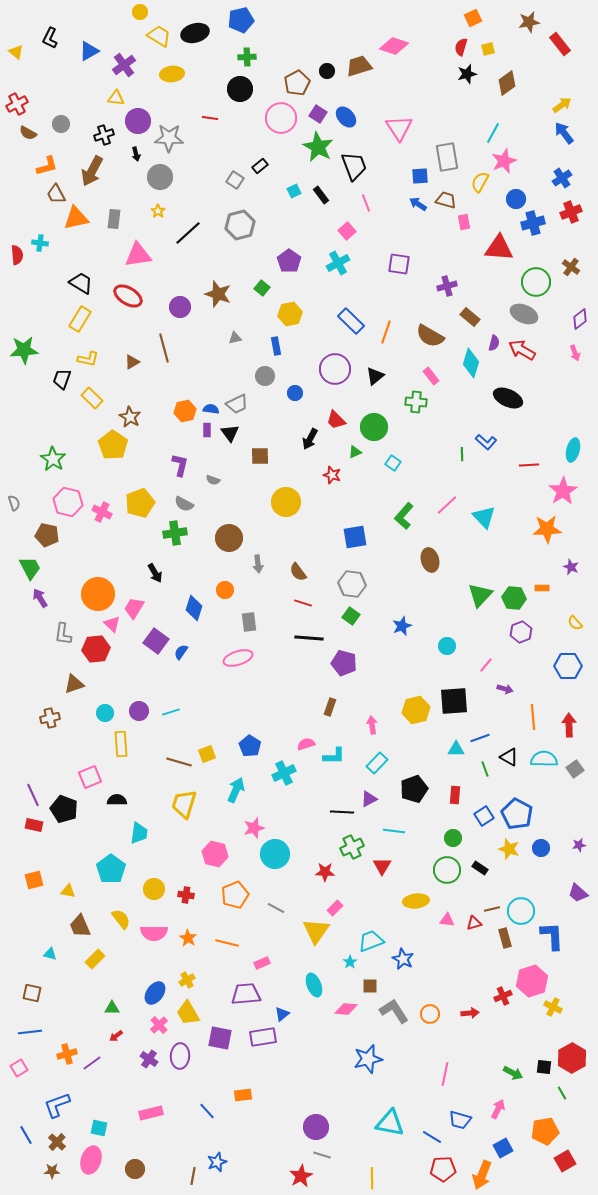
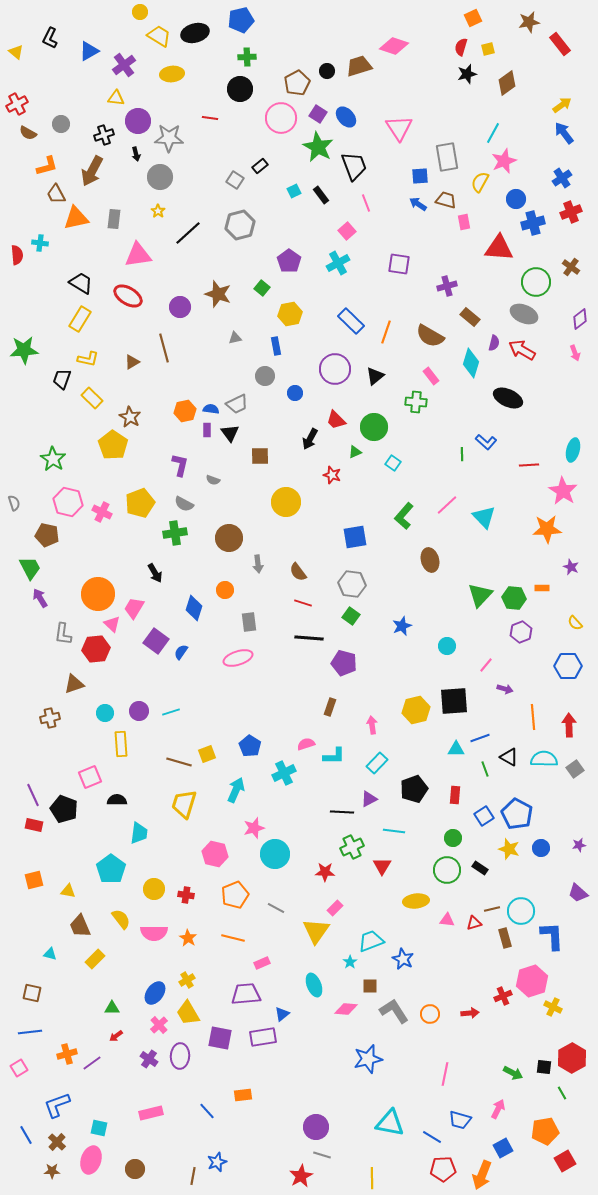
pink star at (563, 491): rotated 8 degrees counterclockwise
orange line at (227, 943): moved 6 px right, 5 px up
